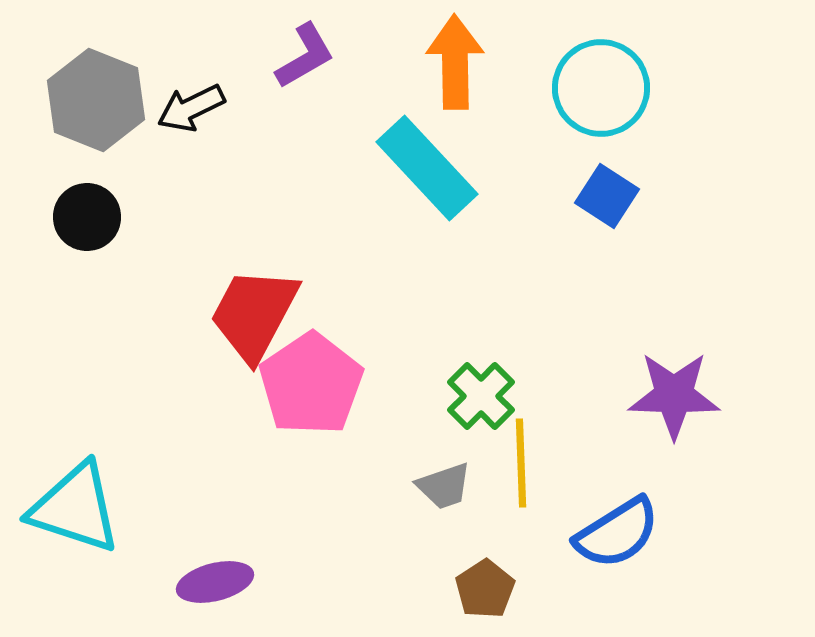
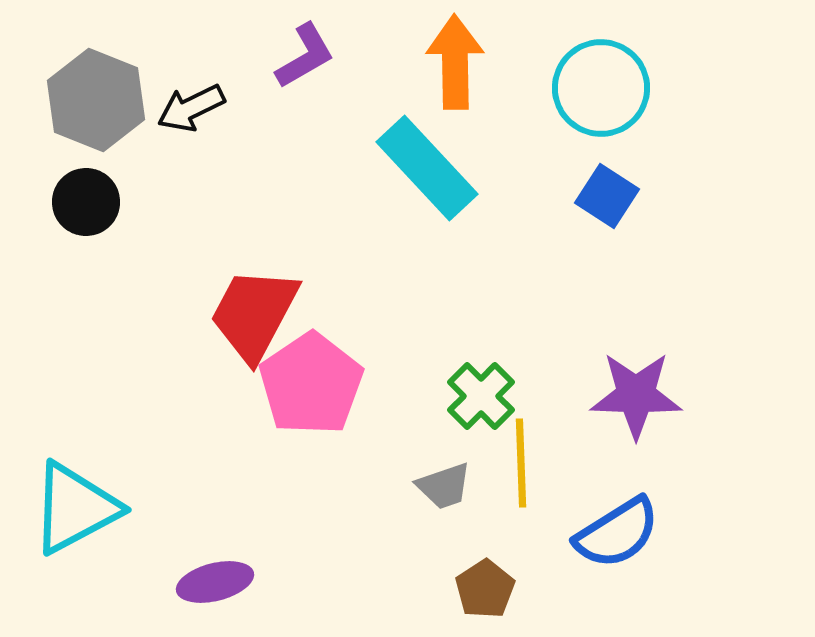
black circle: moved 1 px left, 15 px up
purple star: moved 38 px left
cyan triangle: rotated 46 degrees counterclockwise
